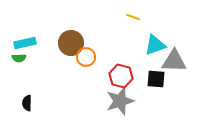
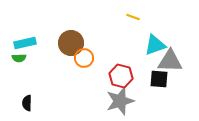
orange circle: moved 2 px left, 1 px down
gray triangle: moved 4 px left
black square: moved 3 px right
